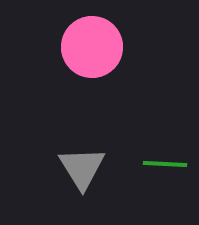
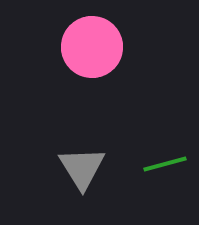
green line: rotated 18 degrees counterclockwise
